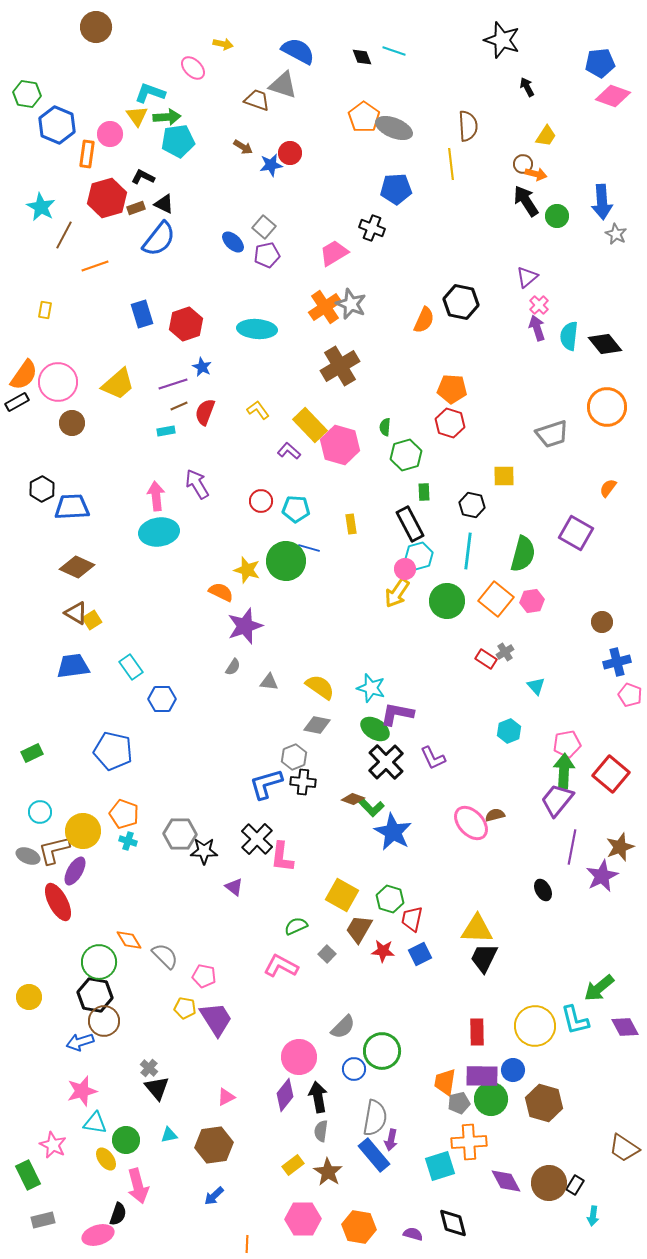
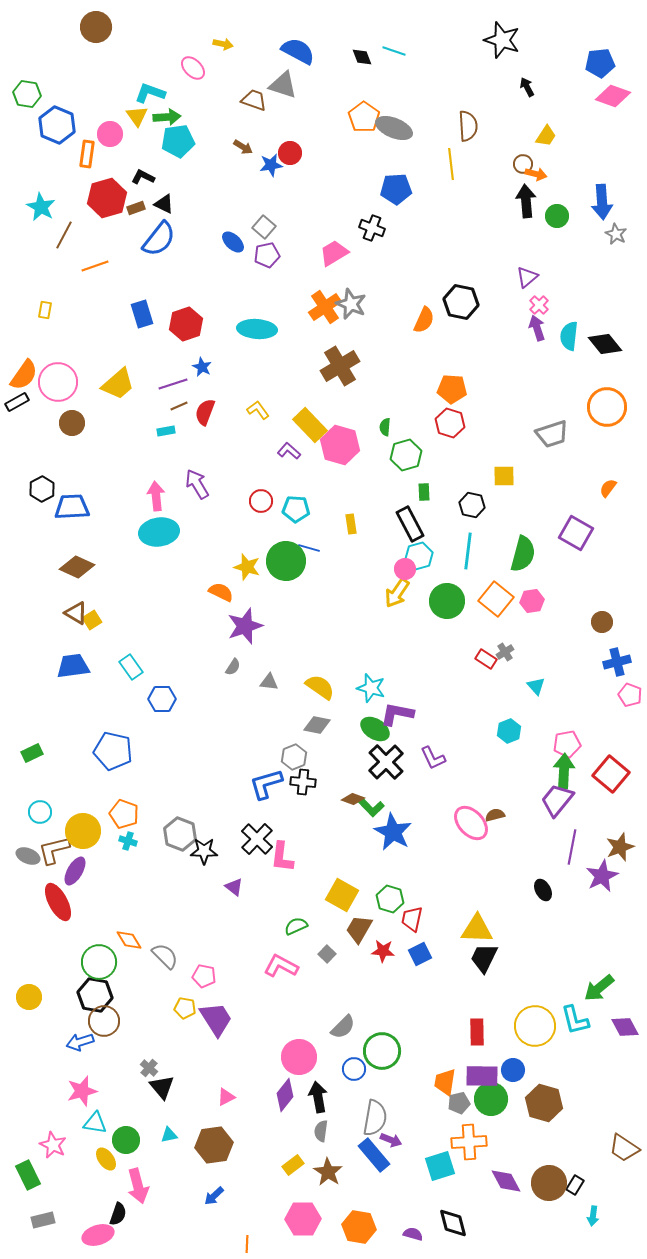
brown trapezoid at (257, 100): moved 3 px left
black arrow at (526, 201): rotated 28 degrees clockwise
yellow star at (247, 570): moved 3 px up
gray hexagon at (180, 834): rotated 20 degrees clockwise
black triangle at (157, 1088): moved 5 px right, 1 px up
purple arrow at (391, 1140): rotated 80 degrees counterclockwise
